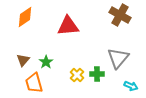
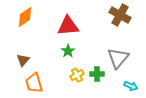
green star: moved 22 px right, 11 px up
yellow cross: rotated 16 degrees clockwise
